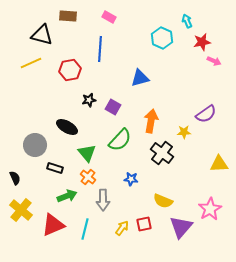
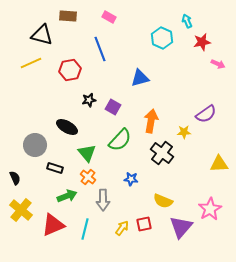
blue line: rotated 25 degrees counterclockwise
pink arrow: moved 4 px right, 3 px down
